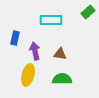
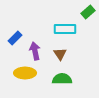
cyan rectangle: moved 14 px right, 9 px down
blue rectangle: rotated 32 degrees clockwise
brown triangle: rotated 48 degrees clockwise
yellow ellipse: moved 3 px left, 2 px up; rotated 75 degrees clockwise
